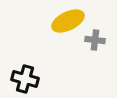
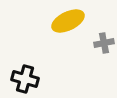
gray cross: moved 9 px right, 3 px down; rotated 18 degrees counterclockwise
